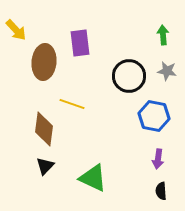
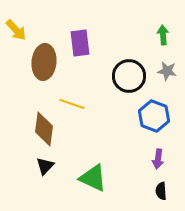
blue hexagon: rotated 8 degrees clockwise
